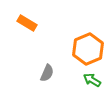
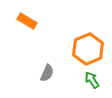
orange rectangle: moved 2 px up
green arrow: rotated 24 degrees clockwise
